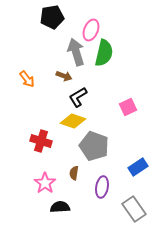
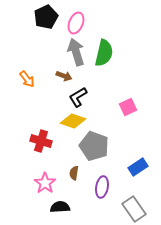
black pentagon: moved 6 px left; rotated 15 degrees counterclockwise
pink ellipse: moved 15 px left, 7 px up
